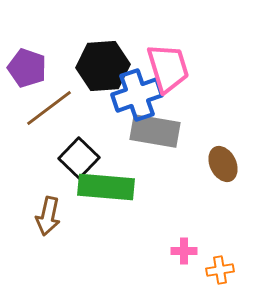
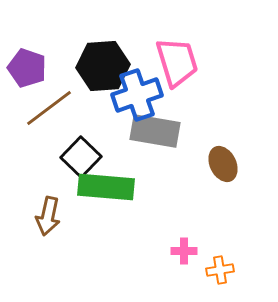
pink trapezoid: moved 9 px right, 6 px up
black square: moved 2 px right, 1 px up
